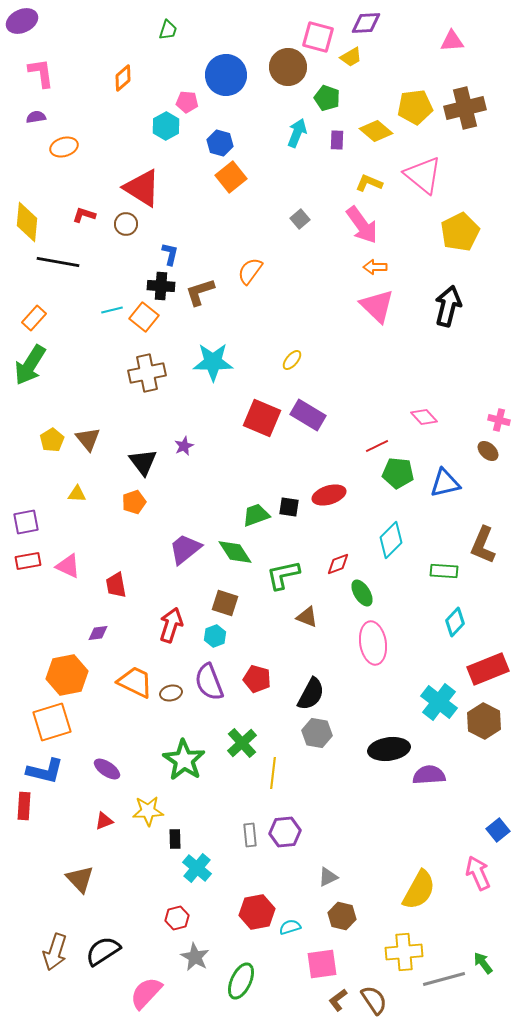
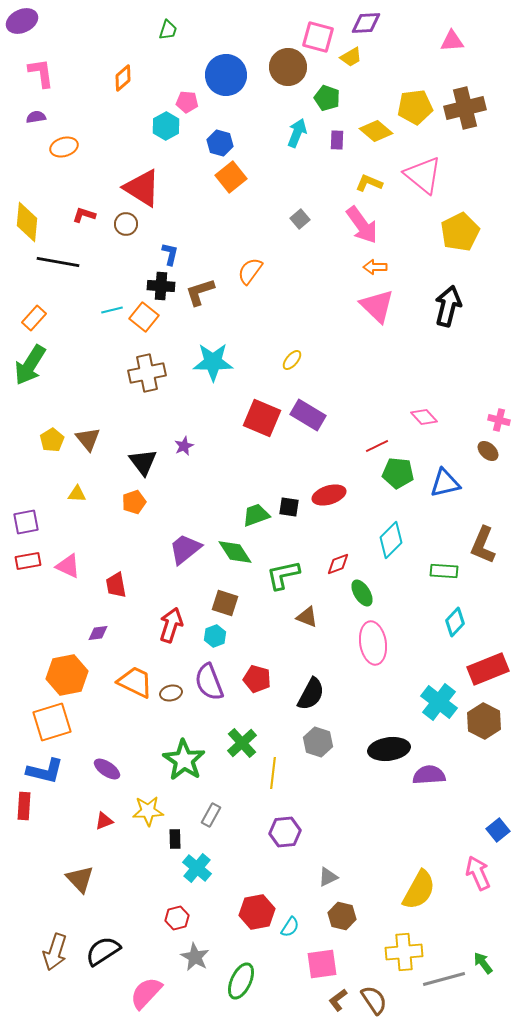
gray hexagon at (317, 733): moved 1 px right, 9 px down; rotated 8 degrees clockwise
gray rectangle at (250, 835): moved 39 px left, 20 px up; rotated 35 degrees clockwise
cyan semicircle at (290, 927): rotated 140 degrees clockwise
